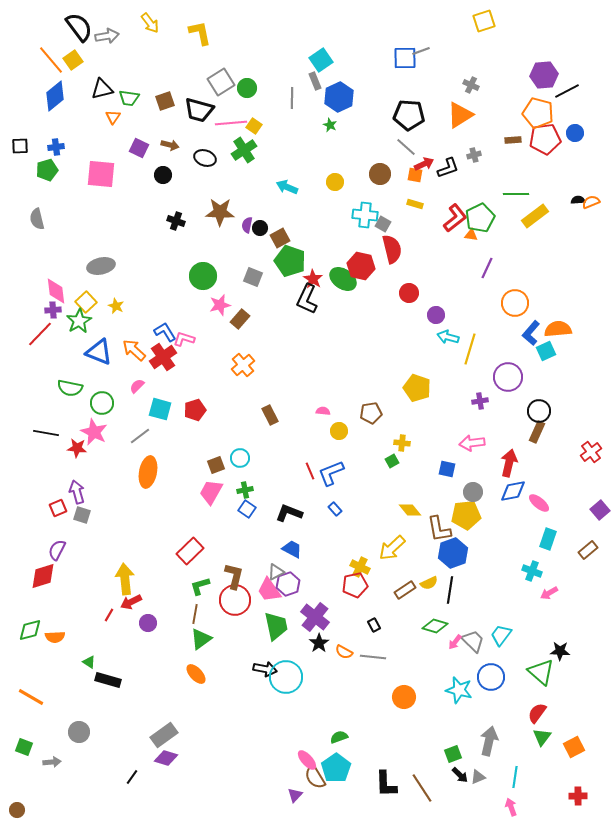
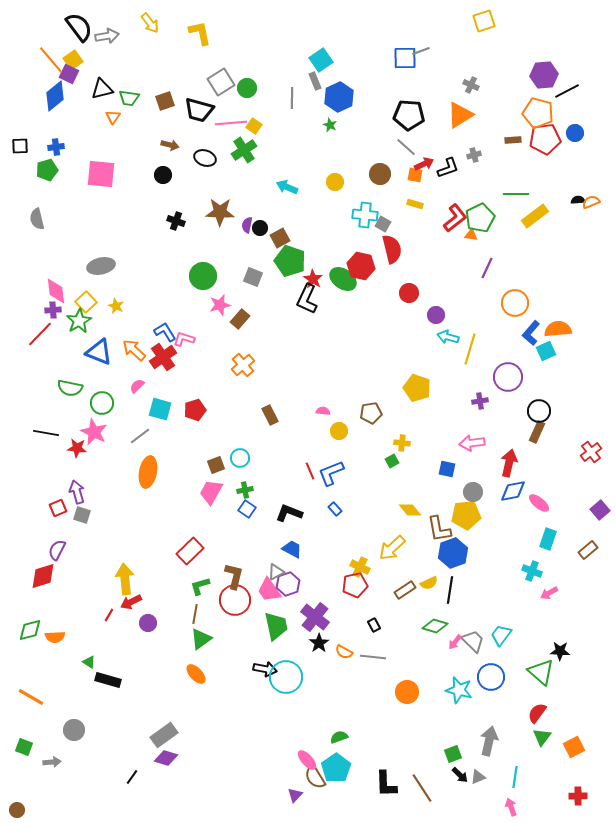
purple square at (139, 148): moved 70 px left, 74 px up
orange circle at (404, 697): moved 3 px right, 5 px up
gray circle at (79, 732): moved 5 px left, 2 px up
